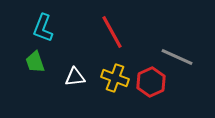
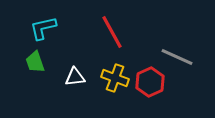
cyan L-shape: rotated 56 degrees clockwise
red hexagon: moved 1 px left
